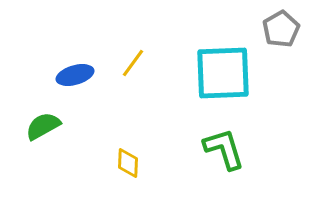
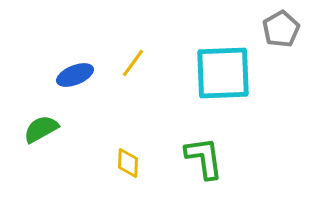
blue ellipse: rotated 6 degrees counterclockwise
green semicircle: moved 2 px left, 3 px down
green L-shape: moved 20 px left, 9 px down; rotated 9 degrees clockwise
